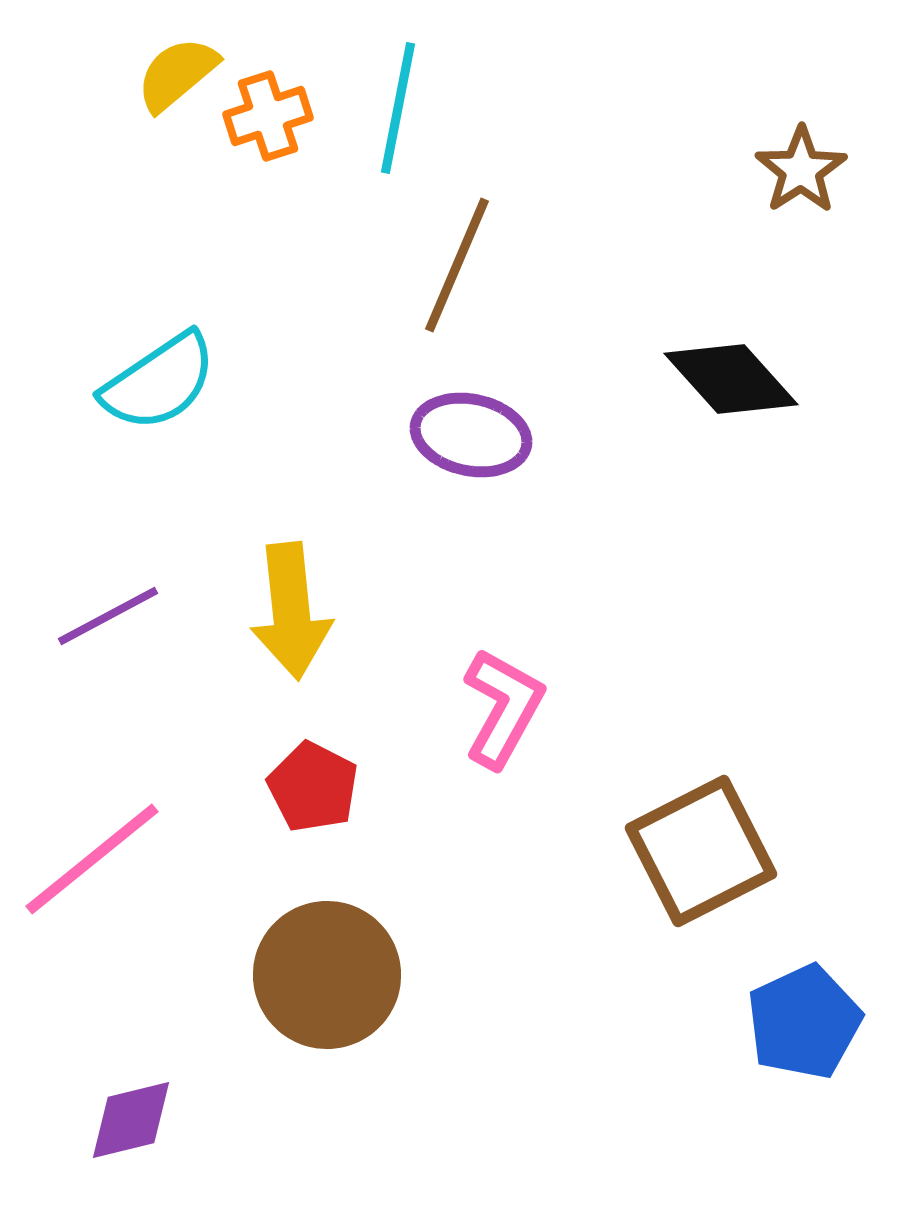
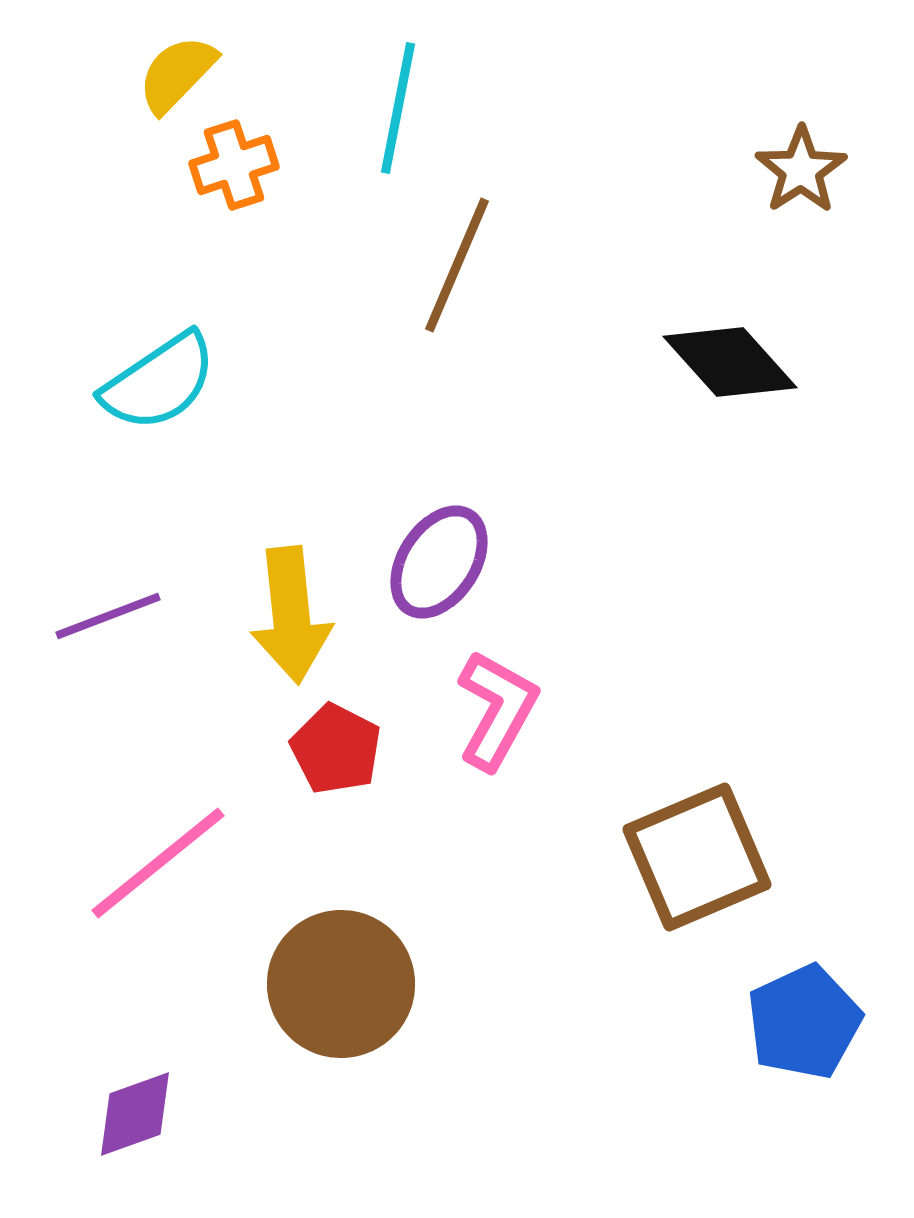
yellow semicircle: rotated 6 degrees counterclockwise
orange cross: moved 34 px left, 49 px down
black diamond: moved 1 px left, 17 px up
purple ellipse: moved 32 px left, 127 px down; rotated 69 degrees counterclockwise
yellow arrow: moved 4 px down
purple line: rotated 7 degrees clockwise
pink L-shape: moved 6 px left, 2 px down
red pentagon: moved 23 px right, 38 px up
brown square: moved 4 px left, 6 px down; rotated 4 degrees clockwise
pink line: moved 66 px right, 4 px down
brown circle: moved 14 px right, 9 px down
purple diamond: moved 4 px right, 6 px up; rotated 6 degrees counterclockwise
